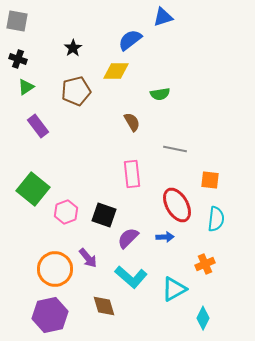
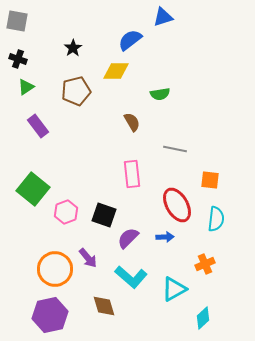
cyan diamond: rotated 20 degrees clockwise
